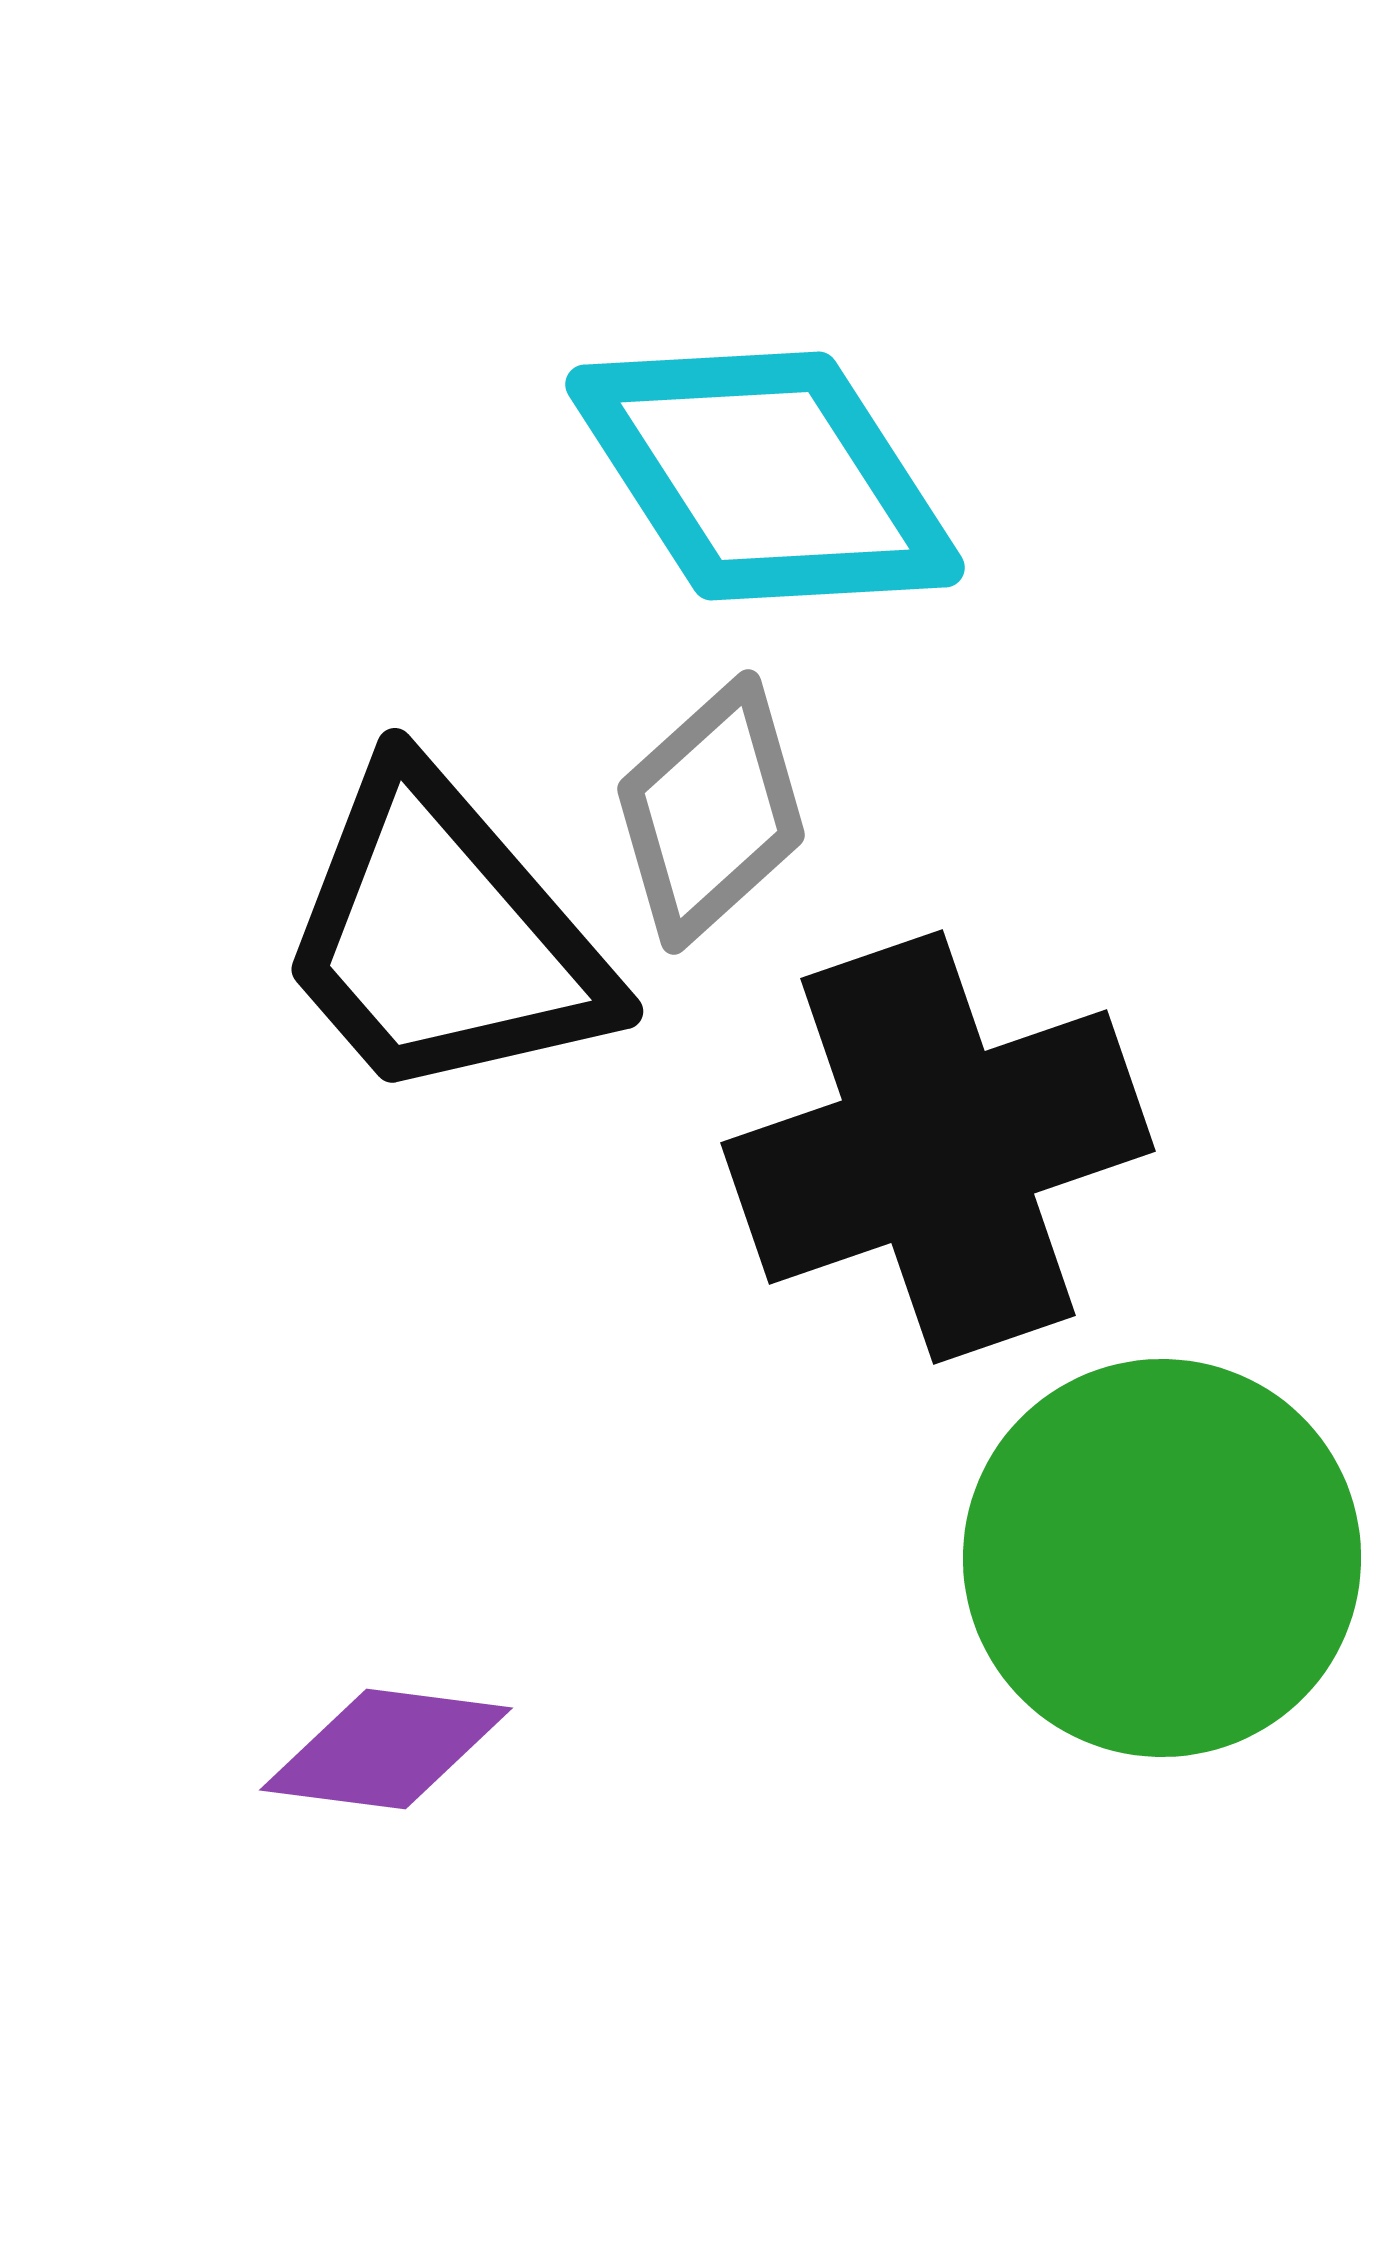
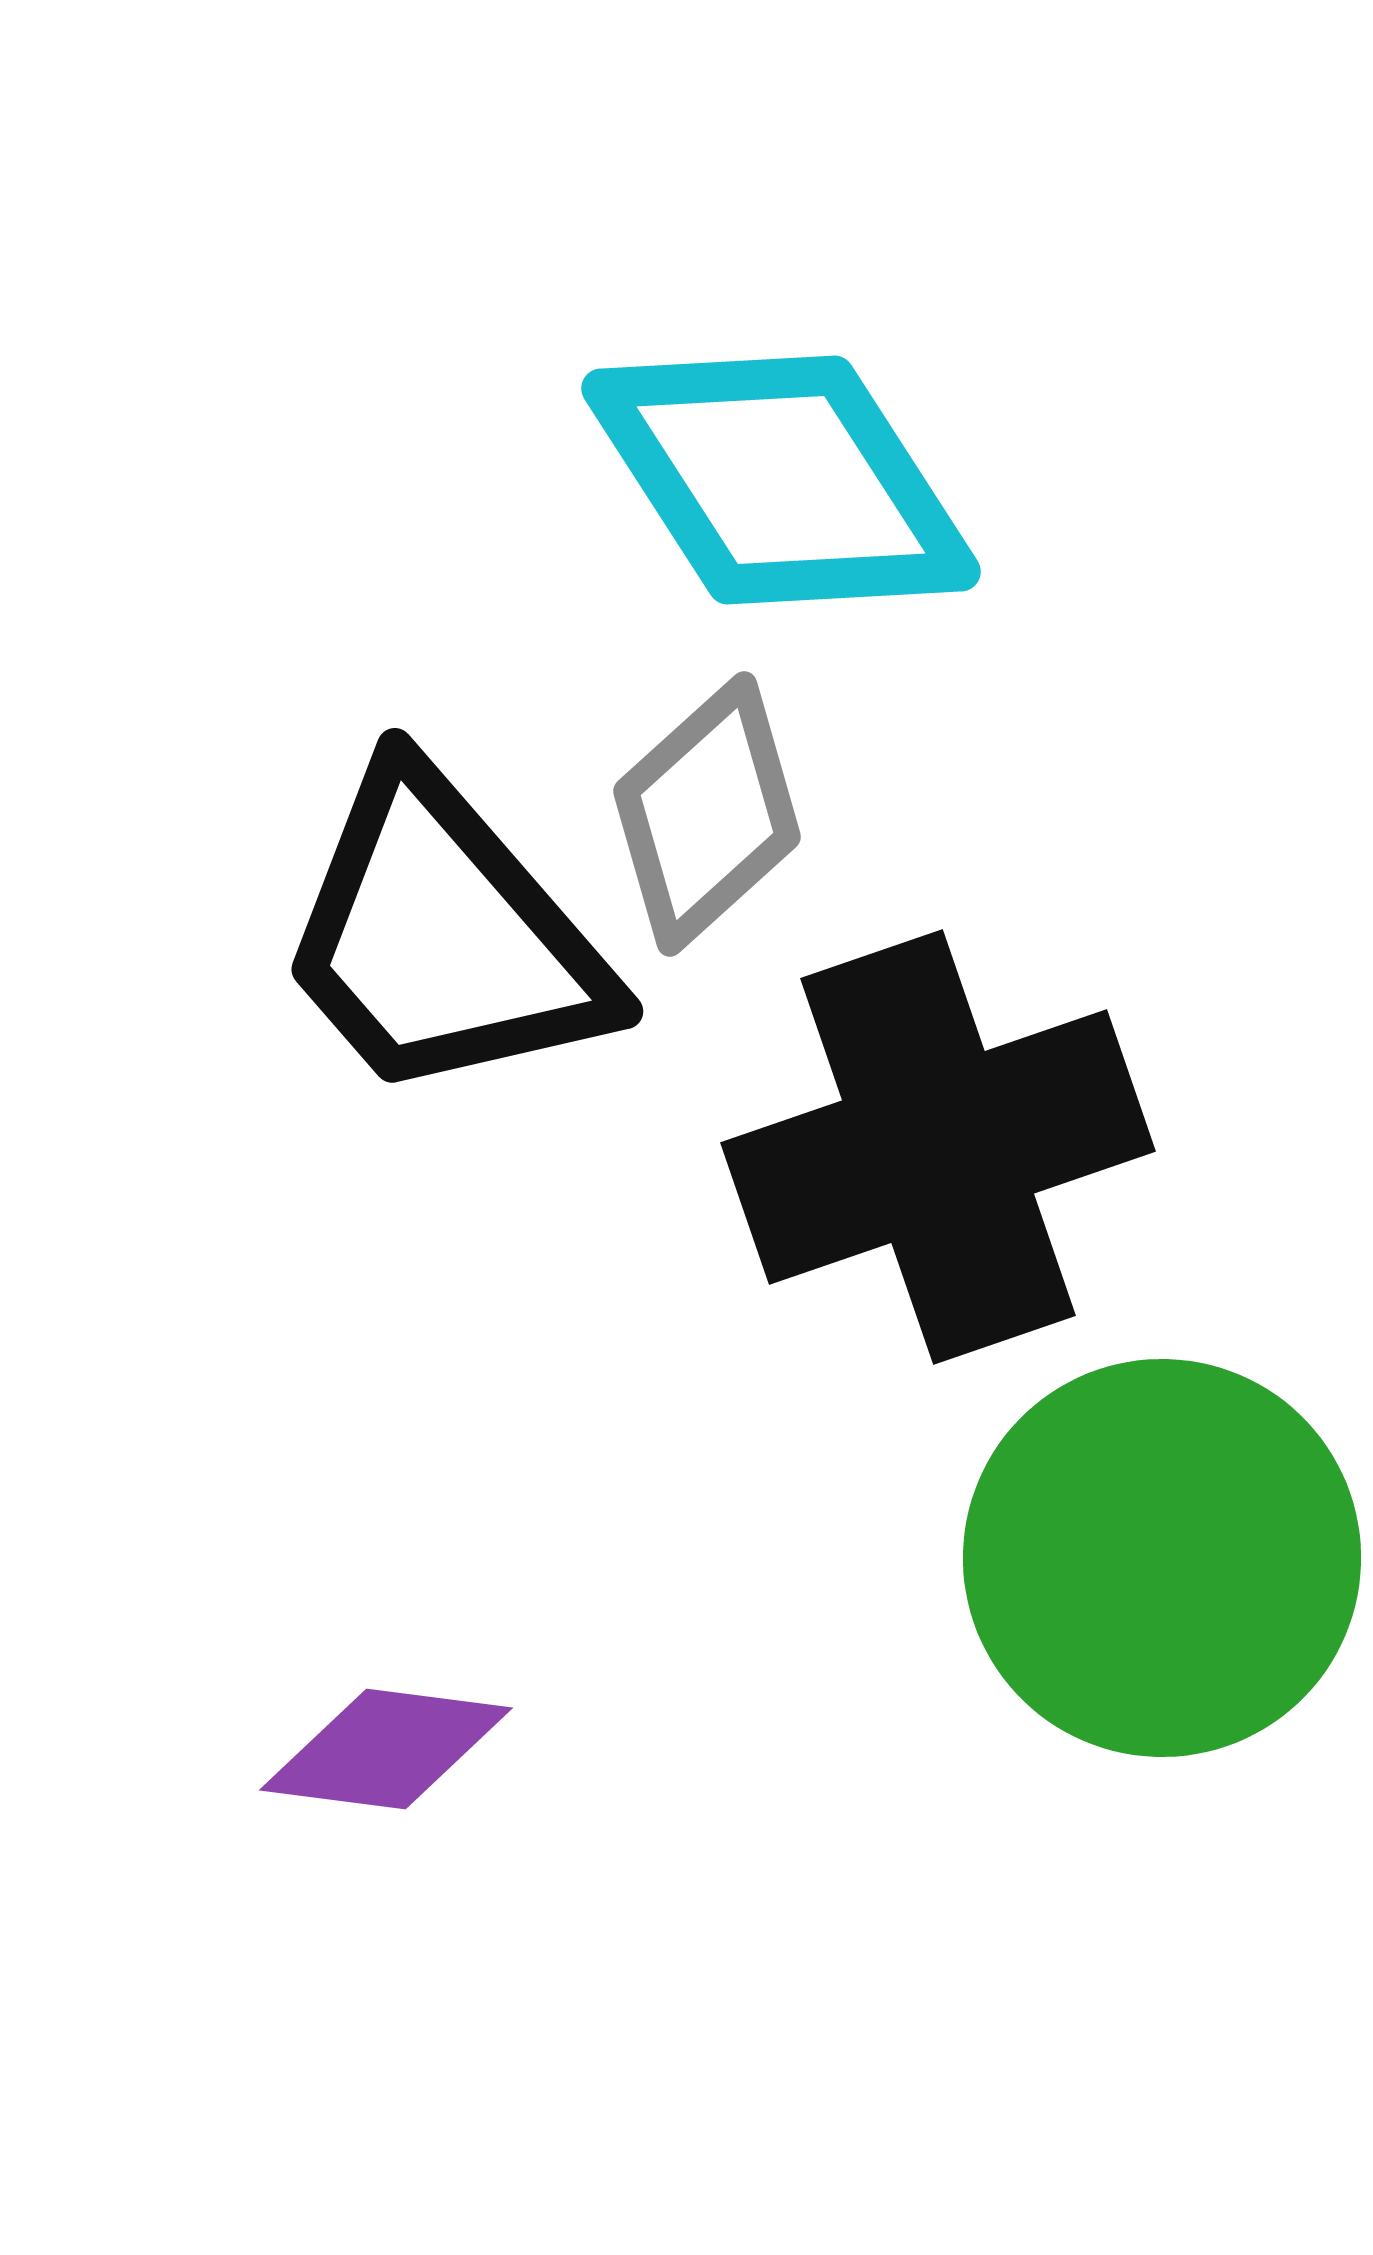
cyan diamond: moved 16 px right, 4 px down
gray diamond: moved 4 px left, 2 px down
